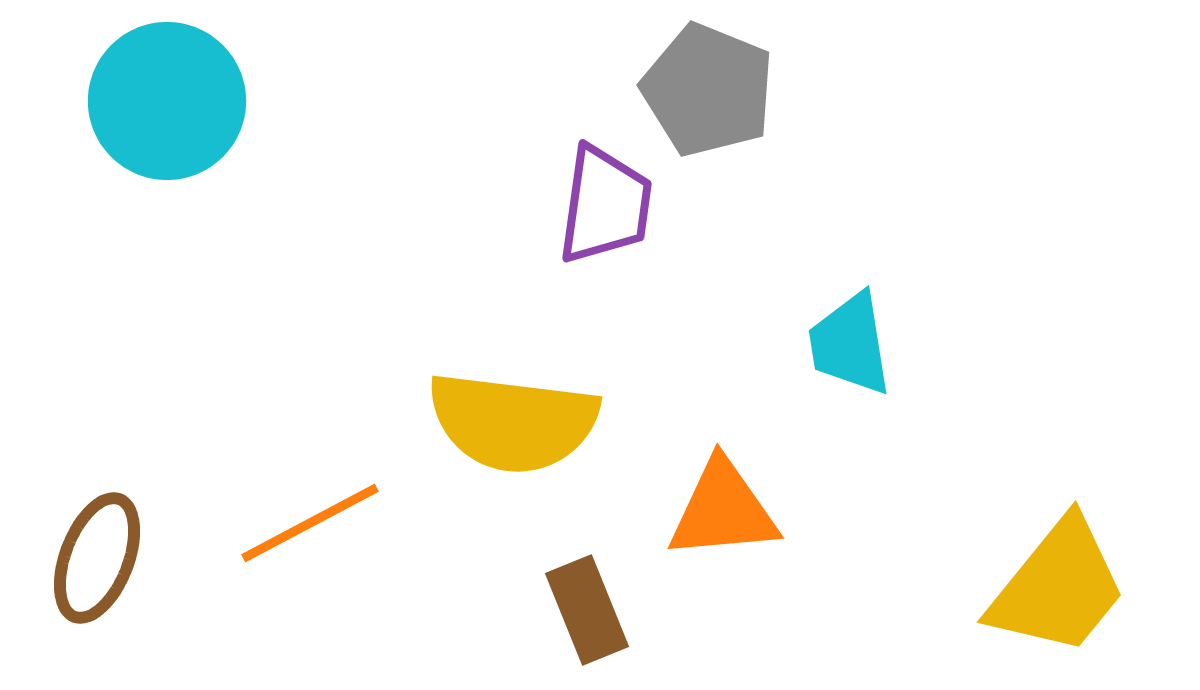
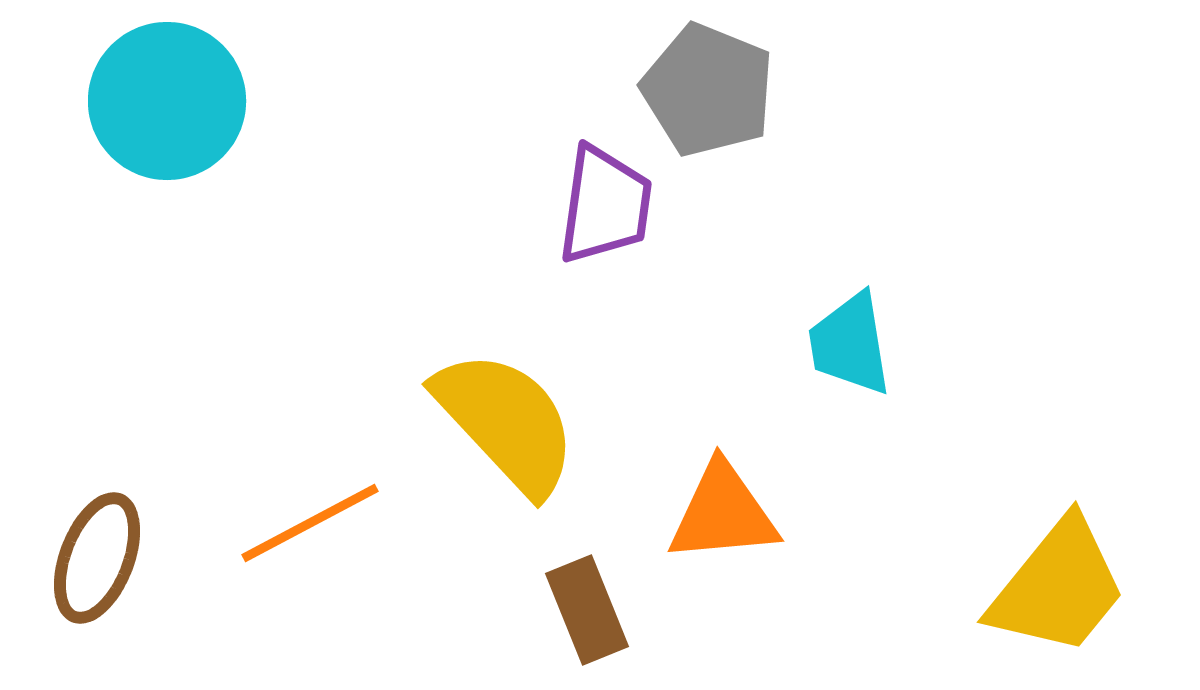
yellow semicircle: moved 7 px left; rotated 140 degrees counterclockwise
orange triangle: moved 3 px down
